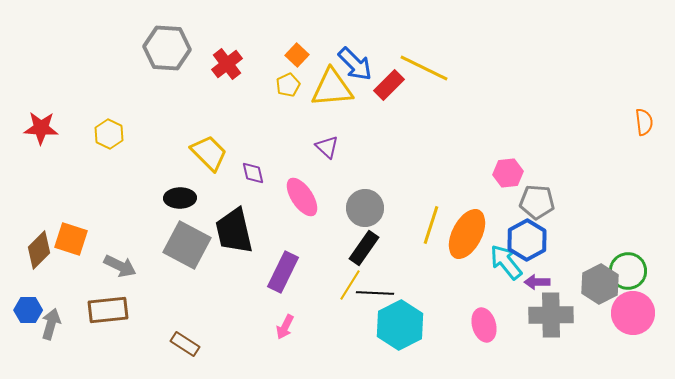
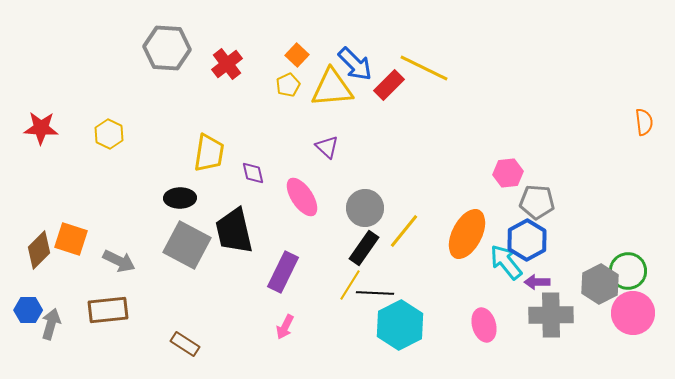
yellow trapezoid at (209, 153): rotated 54 degrees clockwise
yellow line at (431, 225): moved 27 px left, 6 px down; rotated 21 degrees clockwise
gray arrow at (120, 266): moved 1 px left, 5 px up
